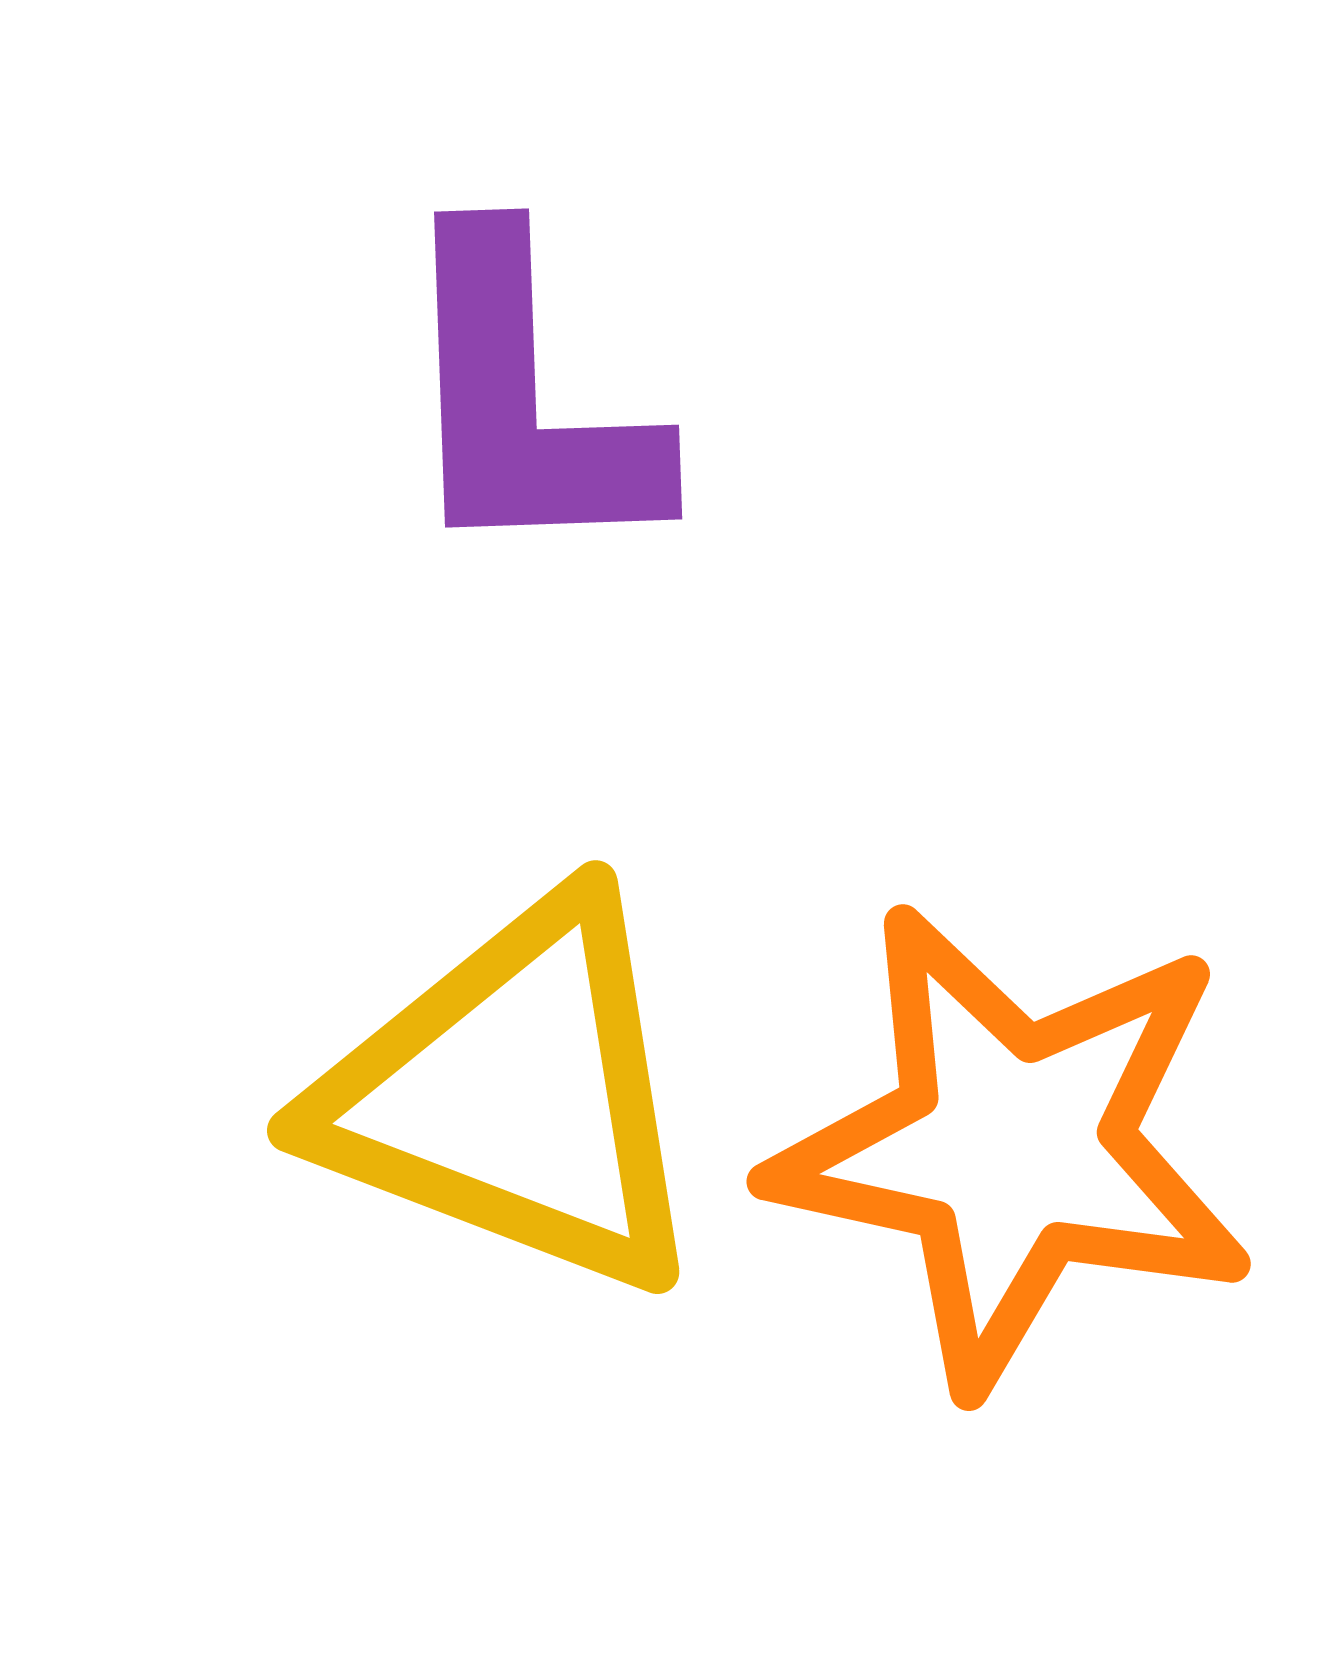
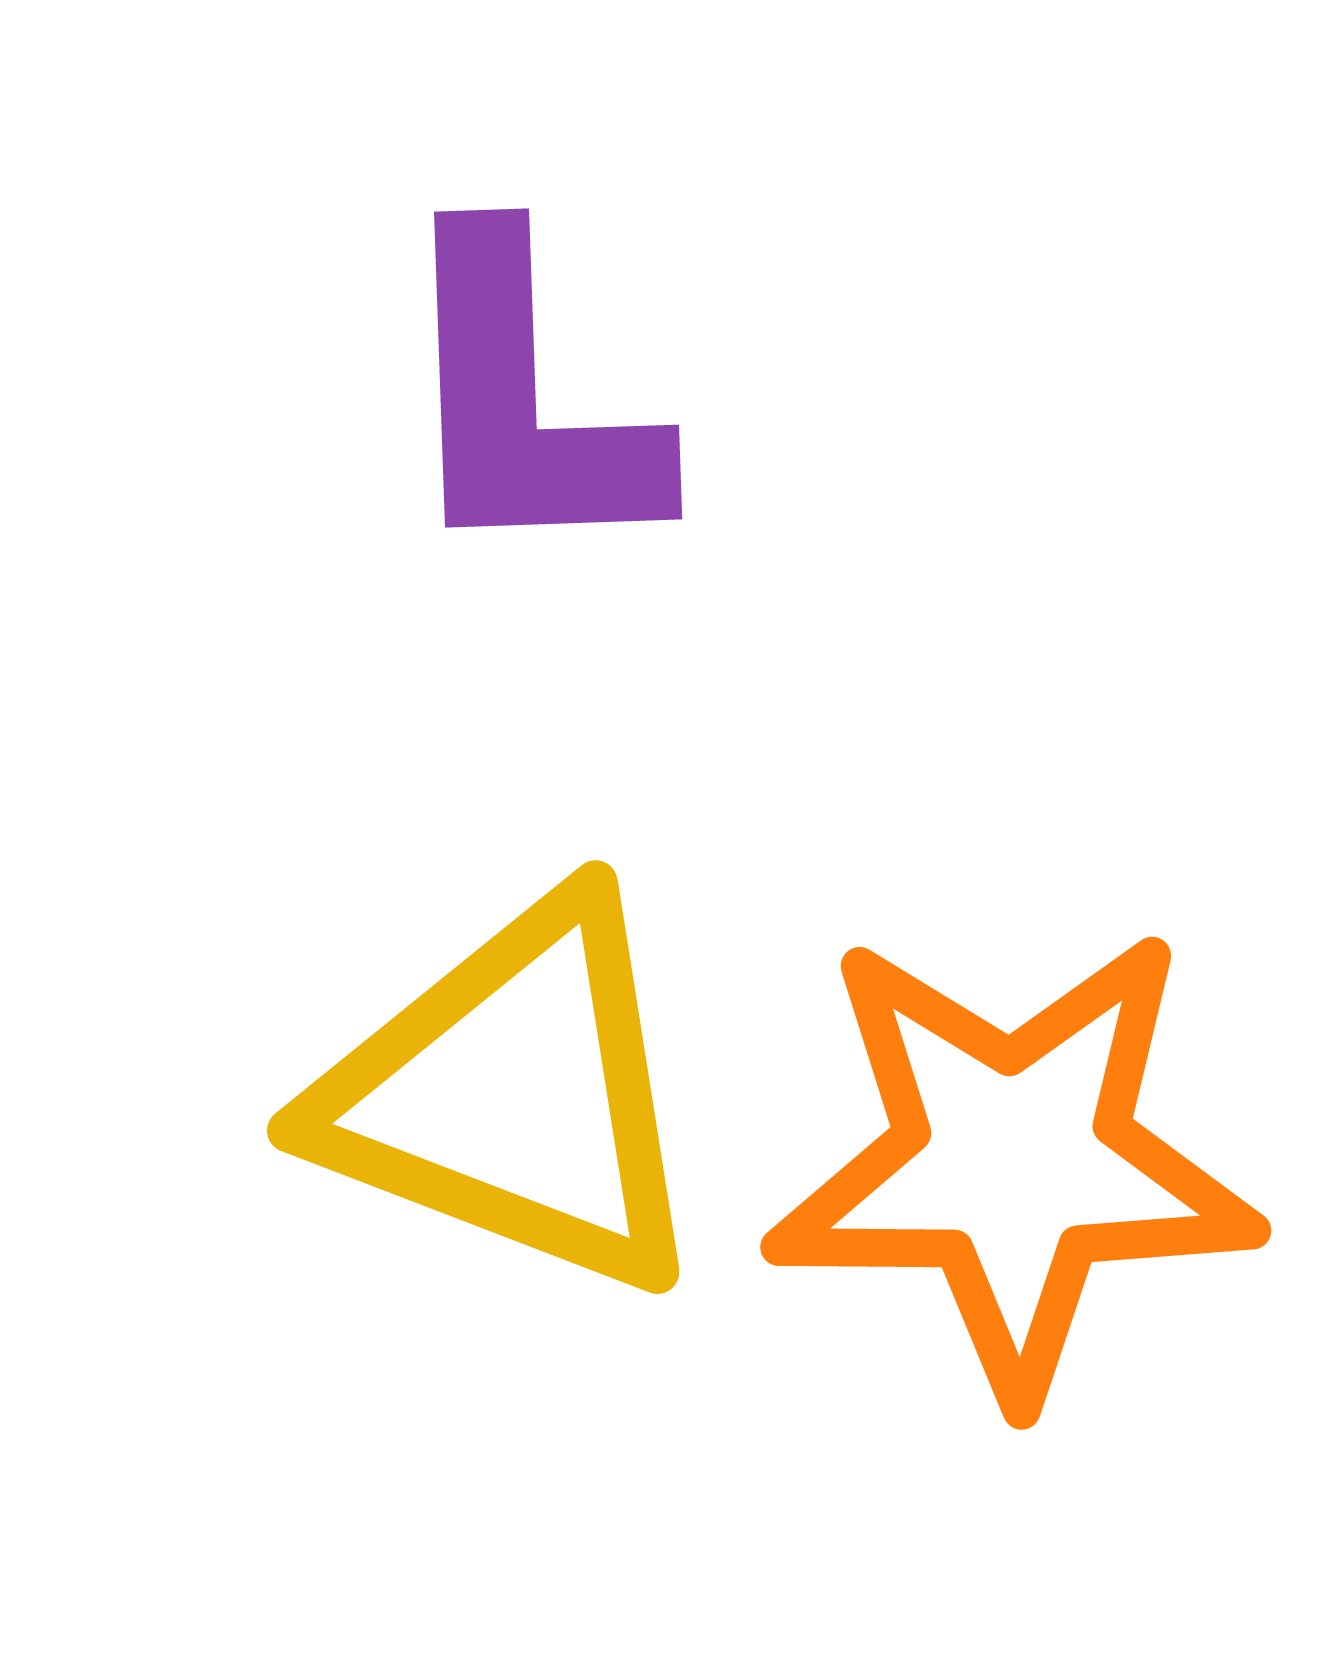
orange star: moved 1 px right, 15 px down; rotated 12 degrees counterclockwise
